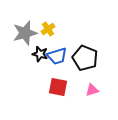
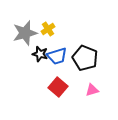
red square: rotated 30 degrees clockwise
